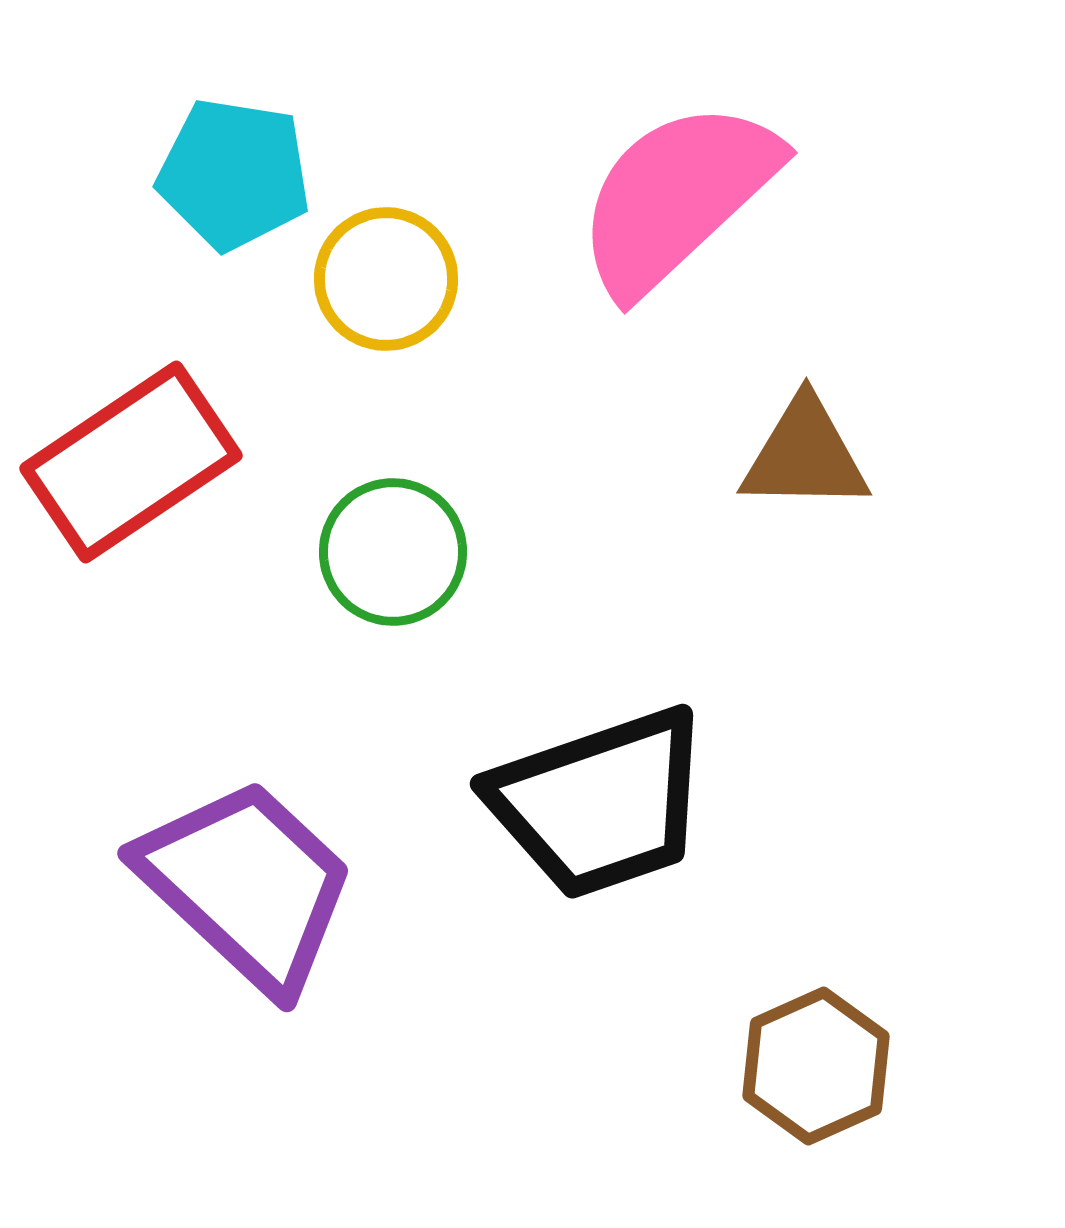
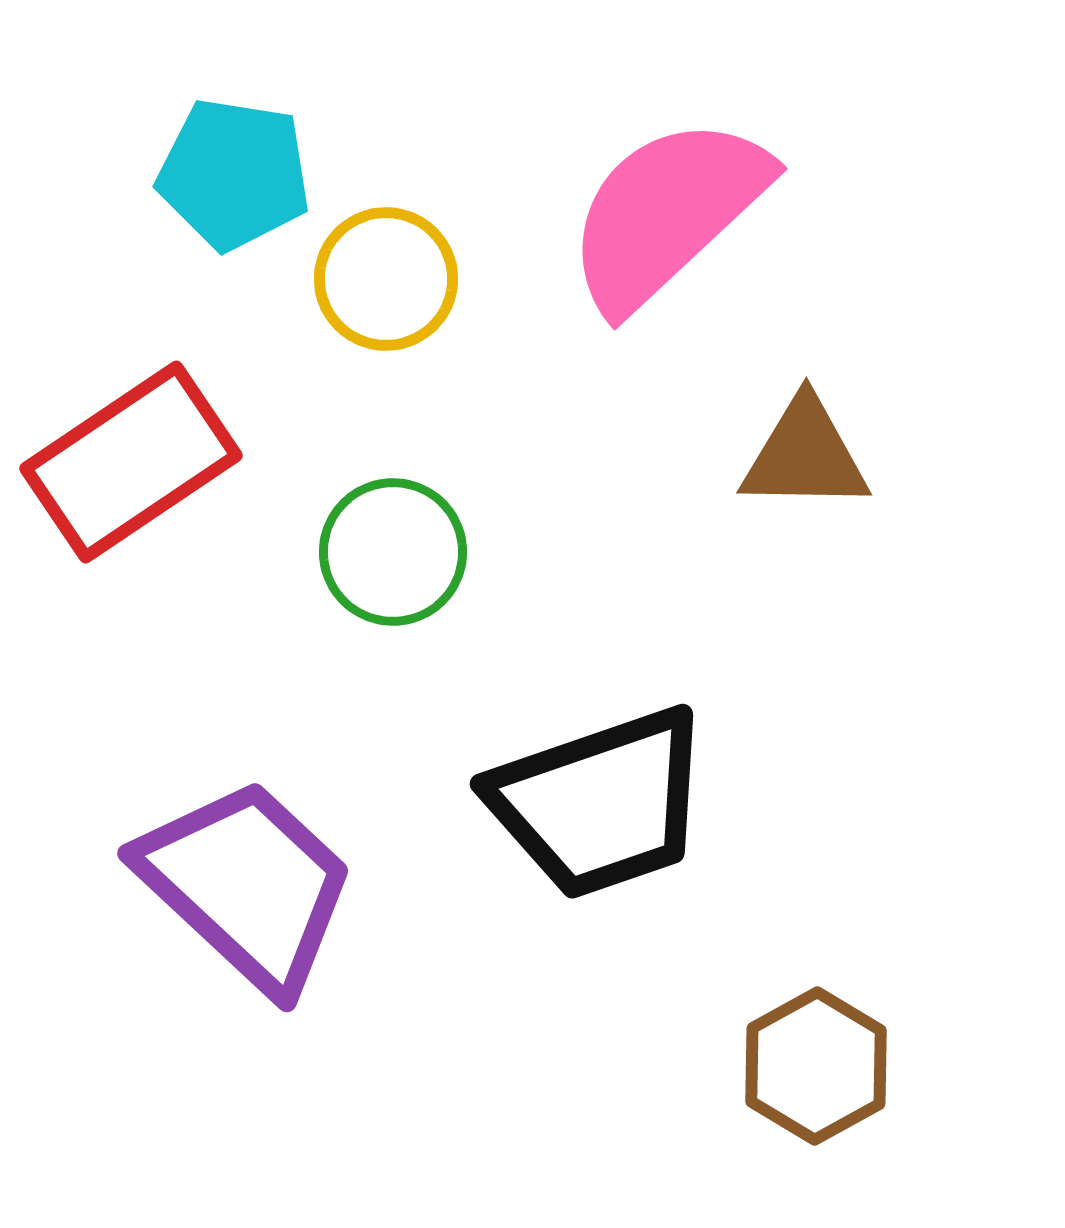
pink semicircle: moved 10 px left, 16 px down
brown hexagon: rotated 5 degrees counterclockwise
